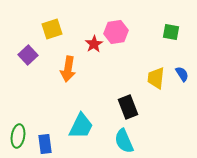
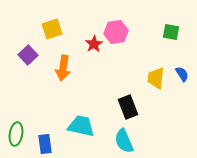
orange arrow: moved 5 px left, 1 px up
cyan trapezoid: rotated 104 degrees counterclockwise
green ellipse: moved 2 px left, 2 px up
